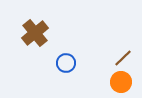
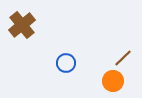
brown cross: moved 13 px left, 8 px up
orange circle: moved 8 px left, 1 px up
